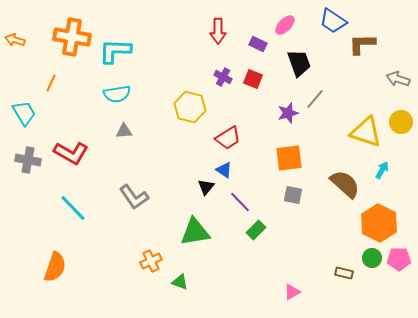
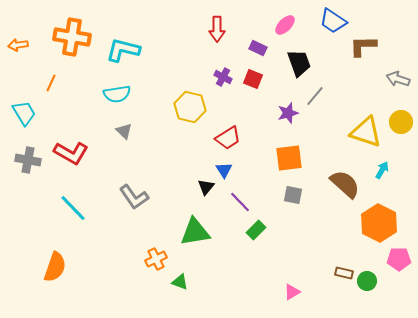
red arrow at (218, 31): moved 1 px left, 2 px up
orange arrow at (15, 40): moved 3 px right, 5 px down; rotated 24 degrees counterclockwise
purple rectangle at (258, 44): moved 4 px down
brown L-shape at (362, 44): moved 1 px right, 2 px down
cyan L-shape at (115, 51): moved 8 px right, 1 px up; rotated 12 degrees clockwise
gray line at (315, 99): moved 3 px up
gray triangle at (124, 131): rotated 48 degrees clockwise
blue triangle at (224, 170): rotated 24 degrees clockwise
green circle at (372, 258): moved 5 px left, 23 px down
orange cross at (151, 261): moved 5 px right, 2 px up
